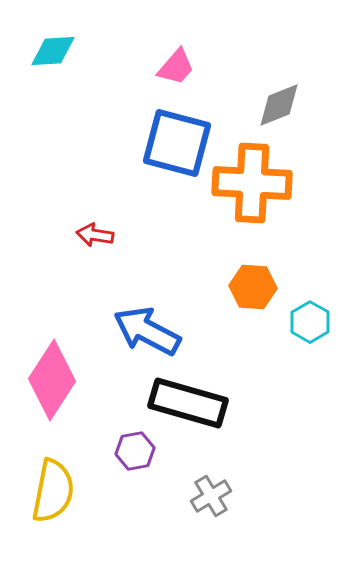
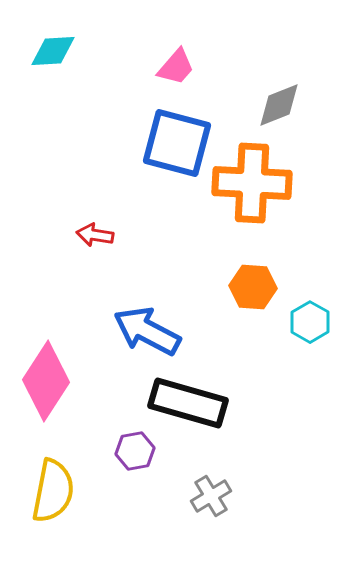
pink diamond: moved 6 px left, 1 px down
